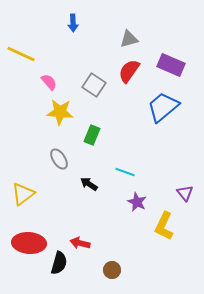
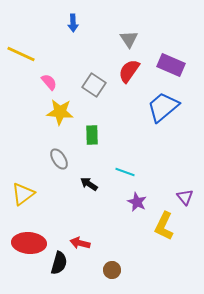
gray triangle: rotated 48 degrees counterclockwise
green rectangle: rotated 24 degrees counterclockwise
purple triangle: moved 4 px down
